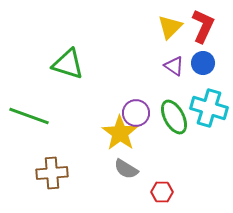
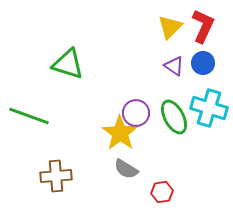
brown cross: moved 4 px right, 3 px down
red hexagon: rotated 10 degrees counterclockwise
